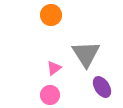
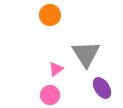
orange circle: moved 1 px left
pink triangle: moved 2 px right, 1 px down
purple ellipse: moved 1 px down
